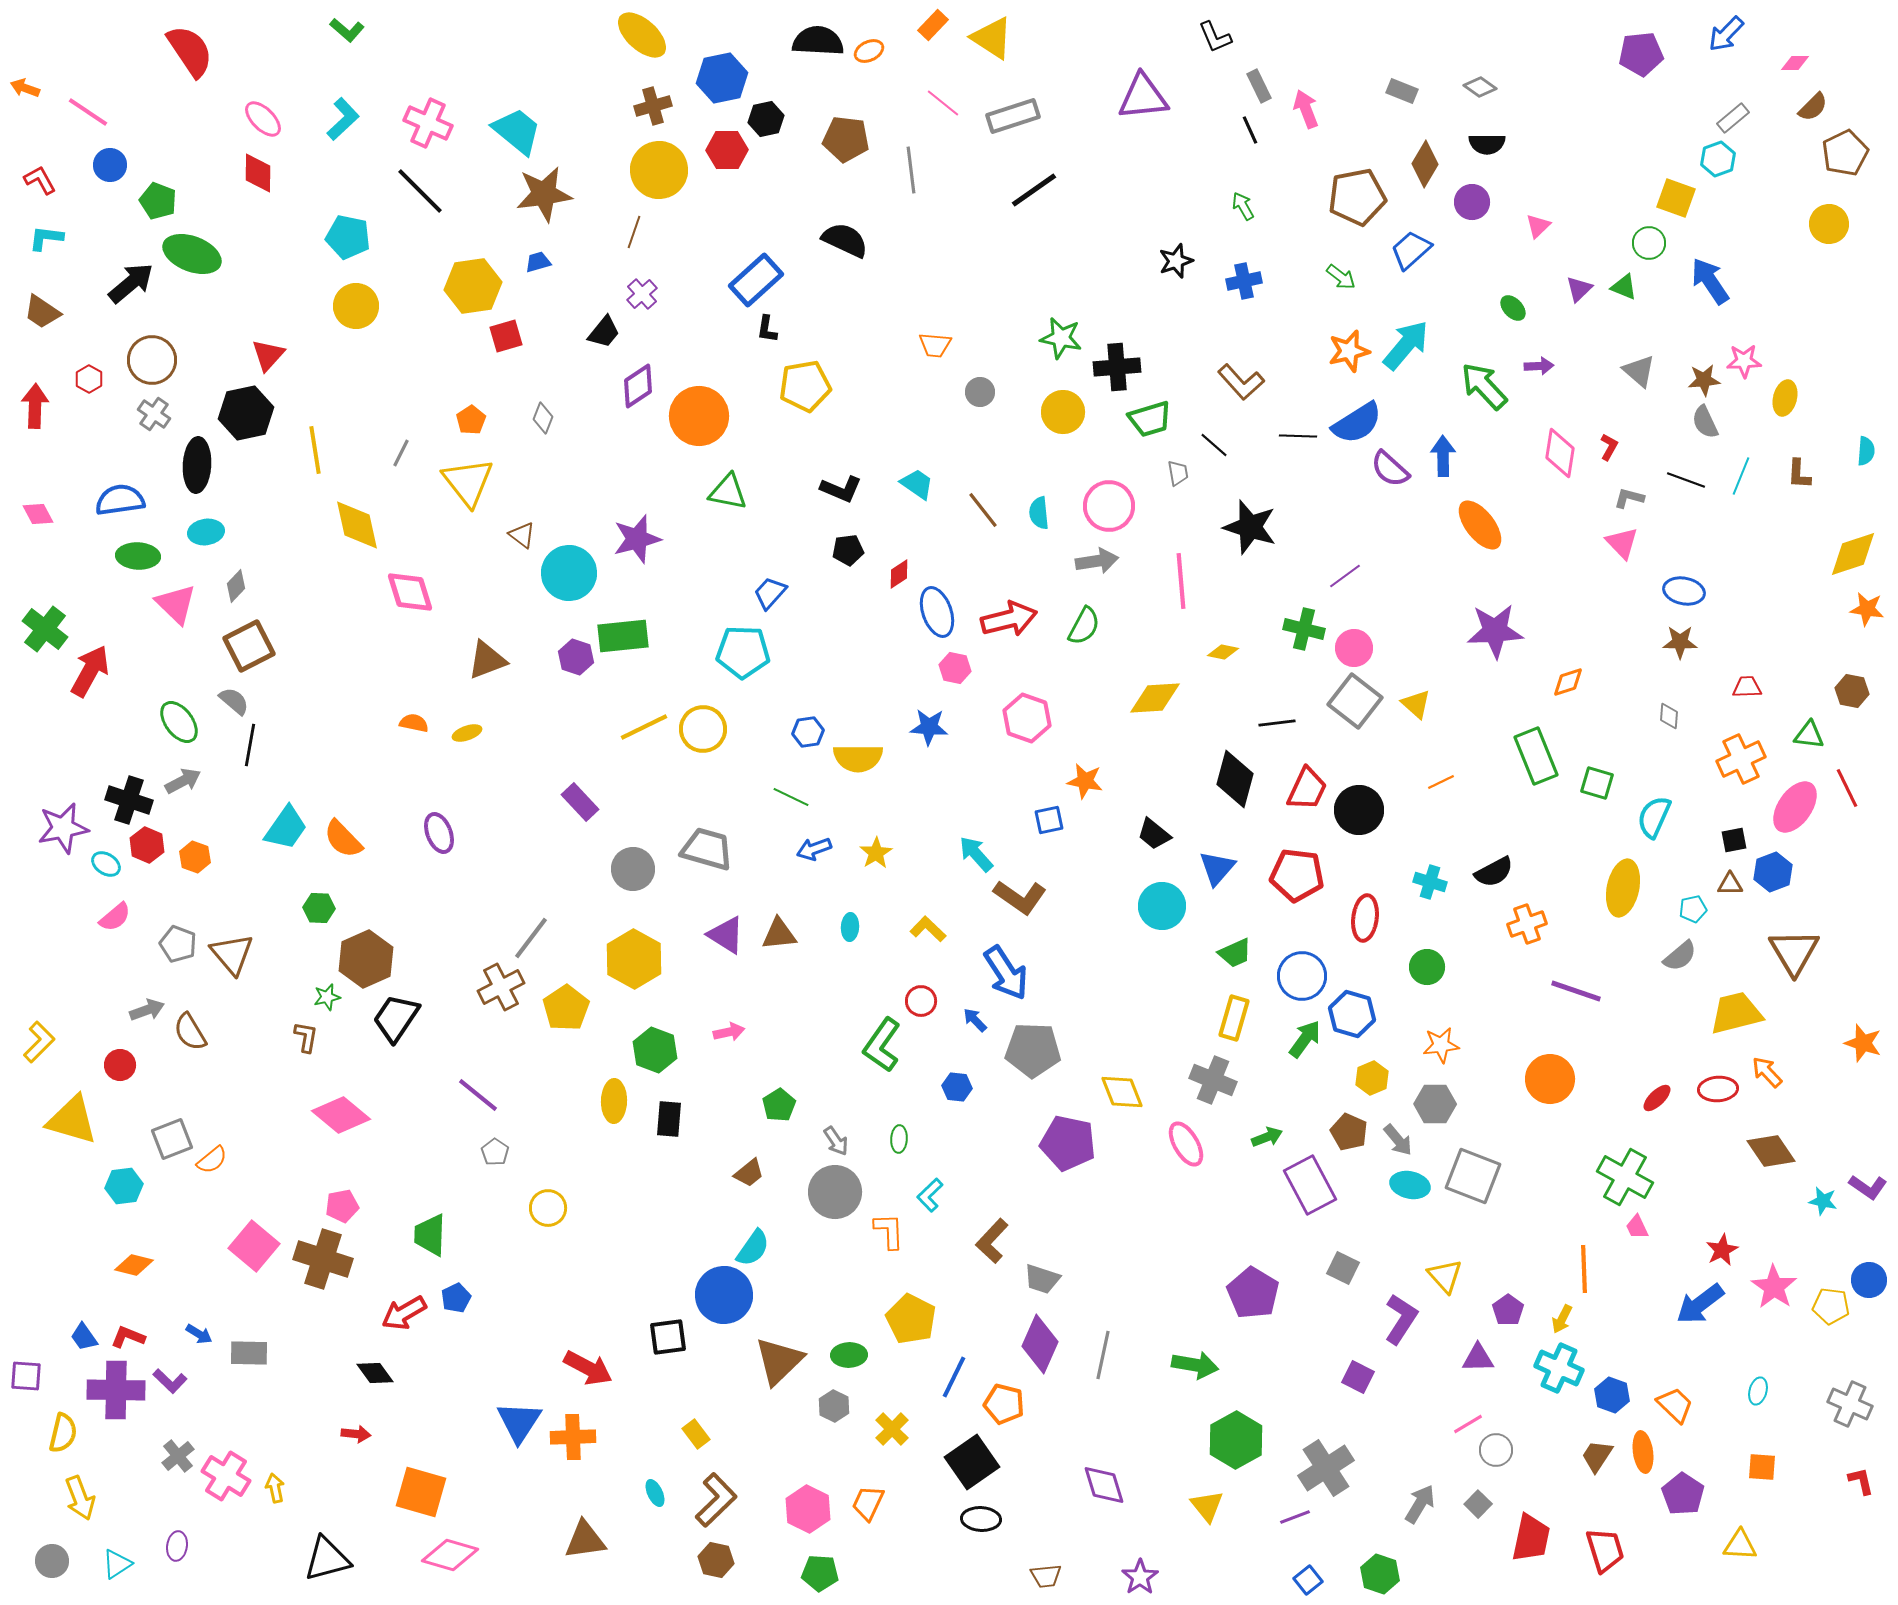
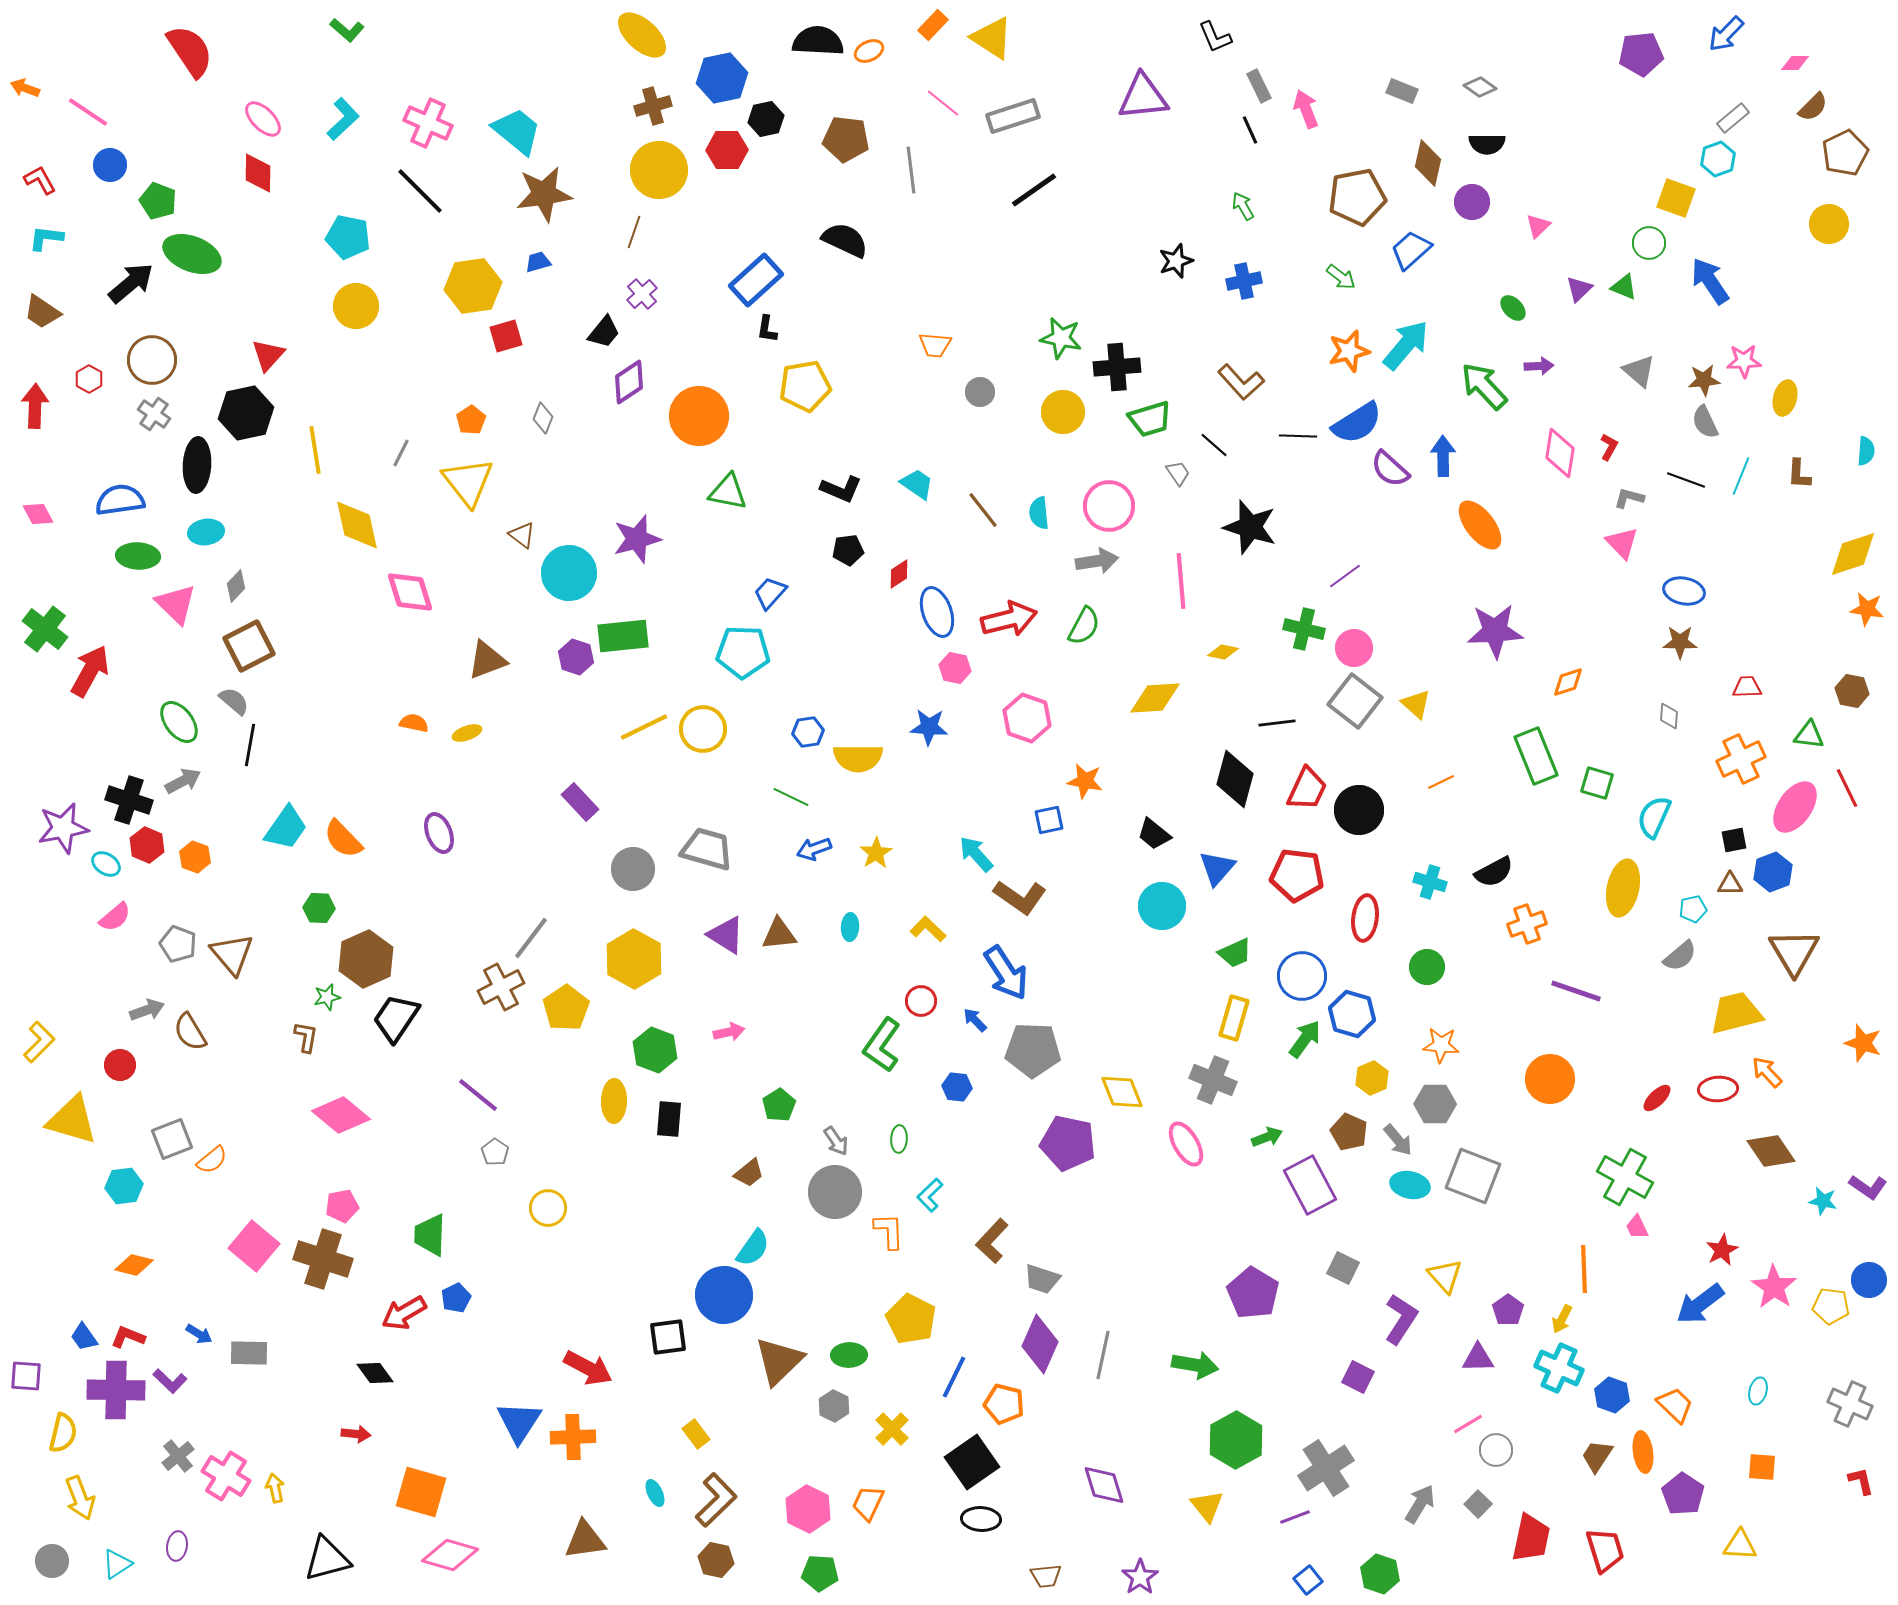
brown diamond at (1425, 164): moved 3 px right, 1 px up; rotated 18 degrees counterclockwise
purple diamond at (638, 386): moved 9 px left, 4 px up
gray trapezoid at (1178, 473): rotated 24 degrees counterclockwise
orange star at (1441, 1045): rotated 12 degrees clockwise
